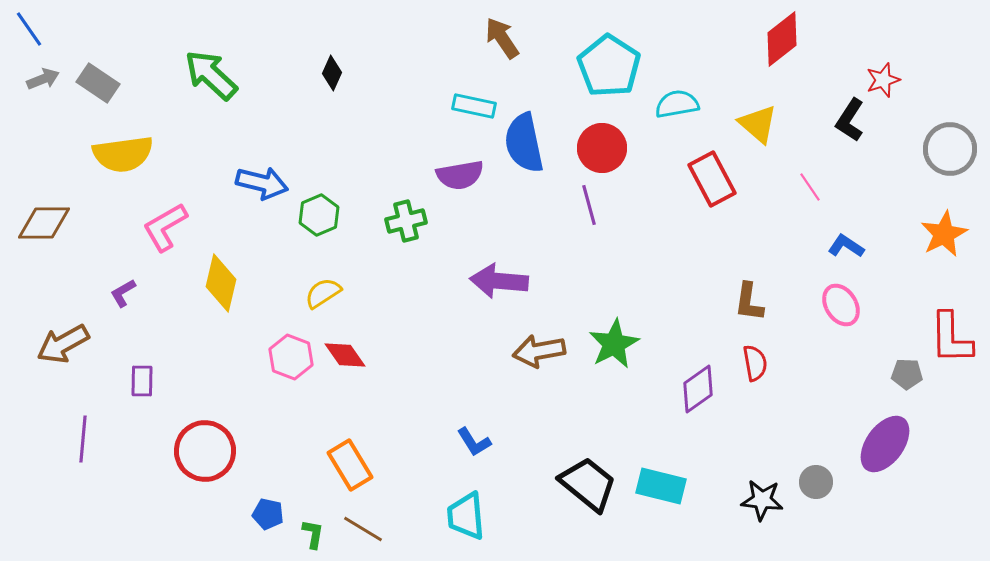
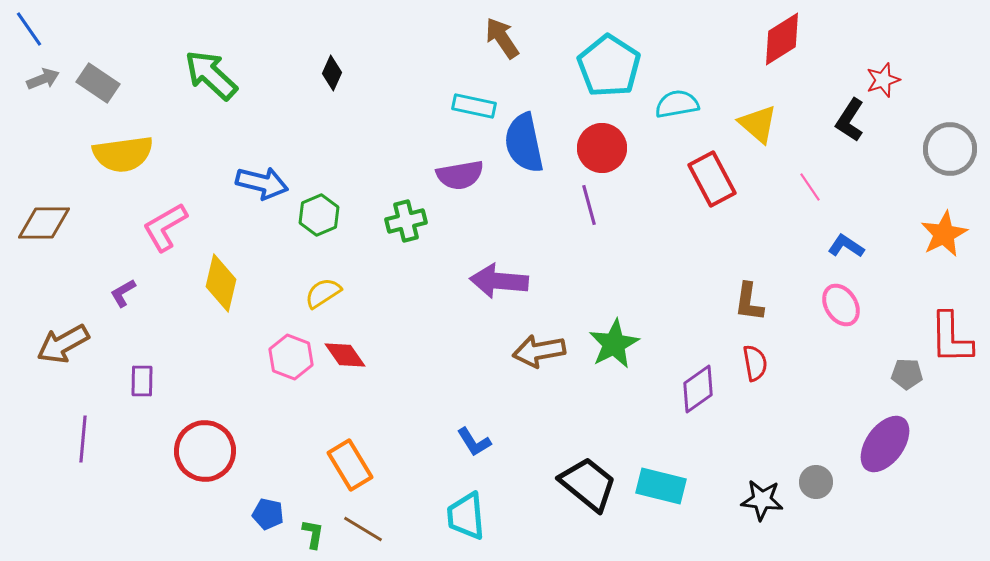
red diamond at (782, 39): rotated 6 degrees clockwise
